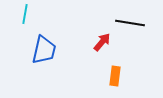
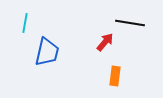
cyan line: moved 9 px down
red arrow: moved 3 px right
blue trapezoid: moved 3 px right, 2 px down
